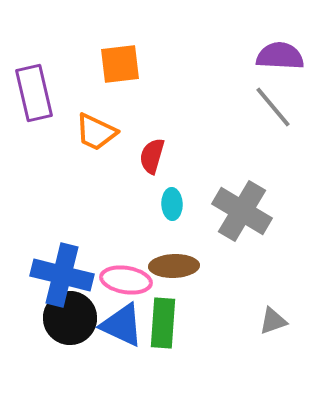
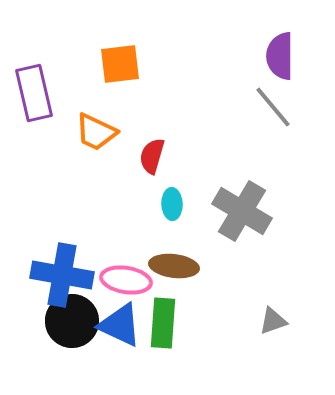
purple semicircle: rotated 93 degrees counterclockwise
brown ellipse: rotated 9 degrees clockwise
blue cross: rotated 4 degrees counterclockwise
black circle: moved 2 px right, 3 px down
blue triangle: moved 2 px left
